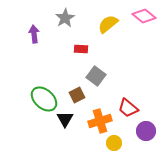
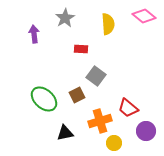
yellow semicircle: rotated 125 degrees clockwise
black triangle: moved 14 px down; rotated 48 degrees clockwise
